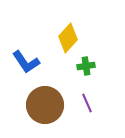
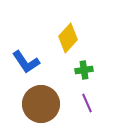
green cross: moved 2 px left, 4 px down
brown circle: moved 4 px left, 1 px up
